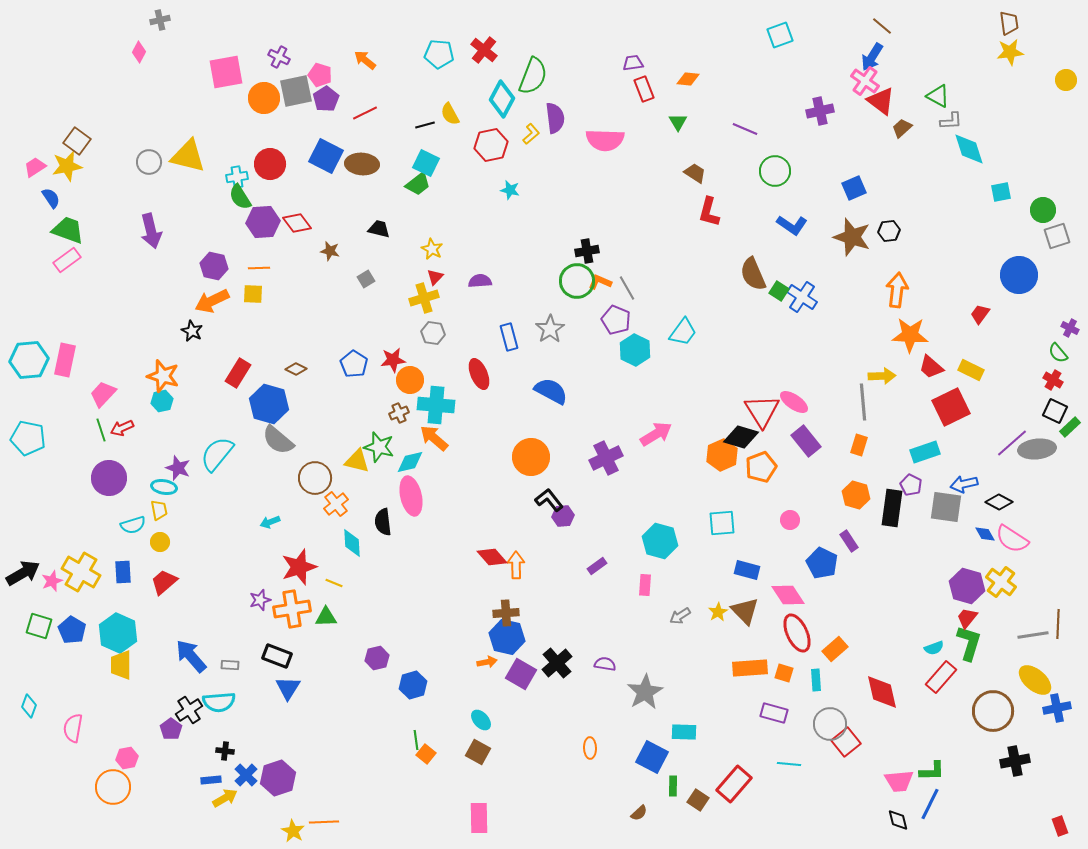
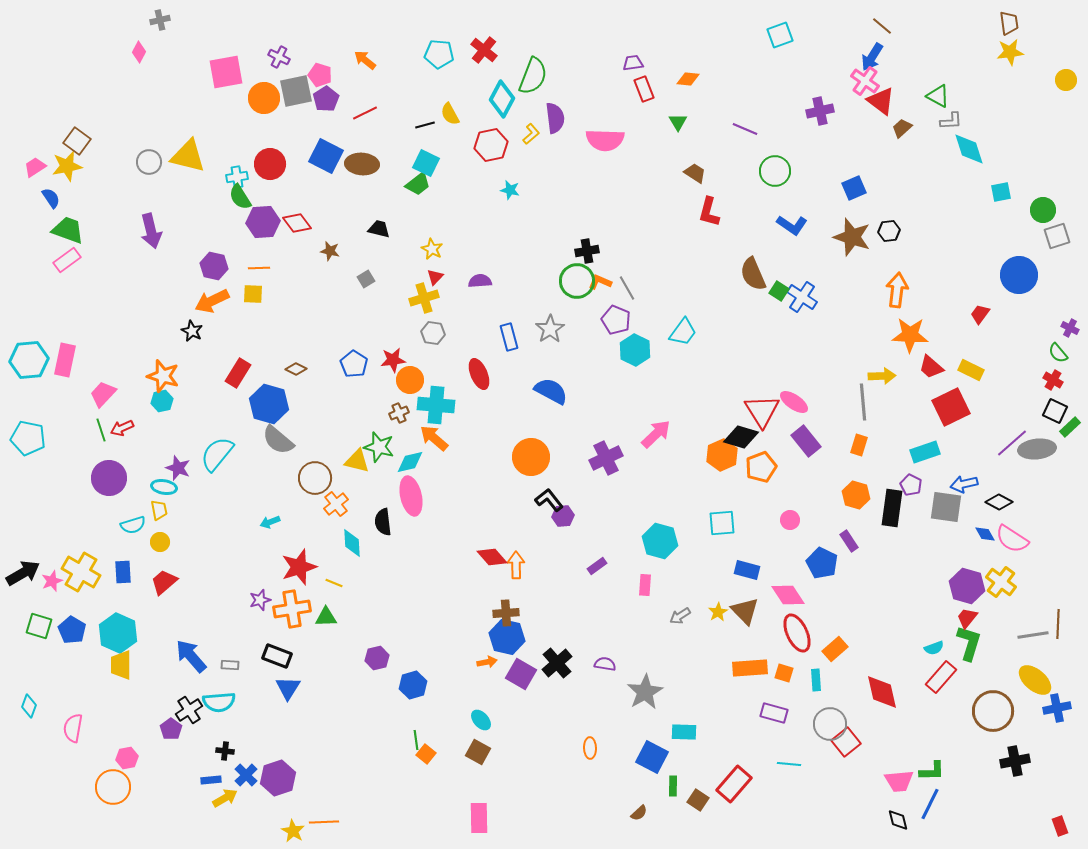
pink arrow at (656, 434): rotated 12 degrees counterclockwise
